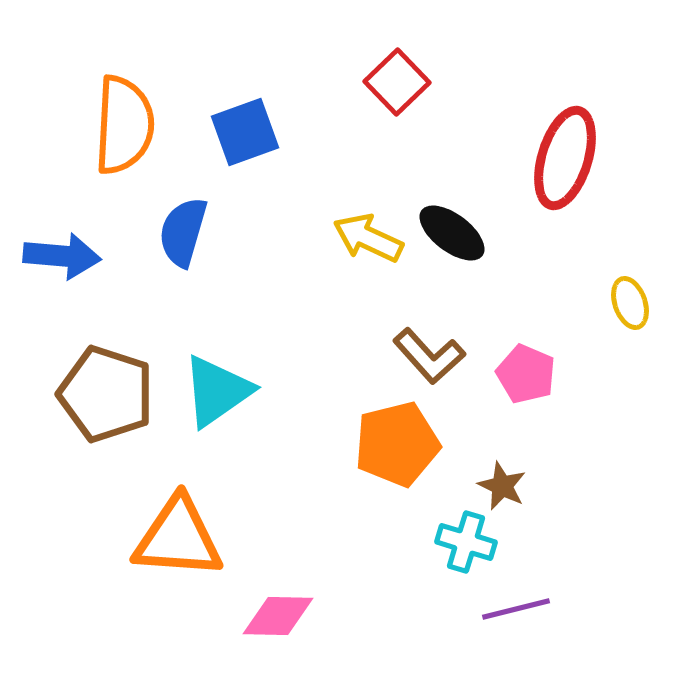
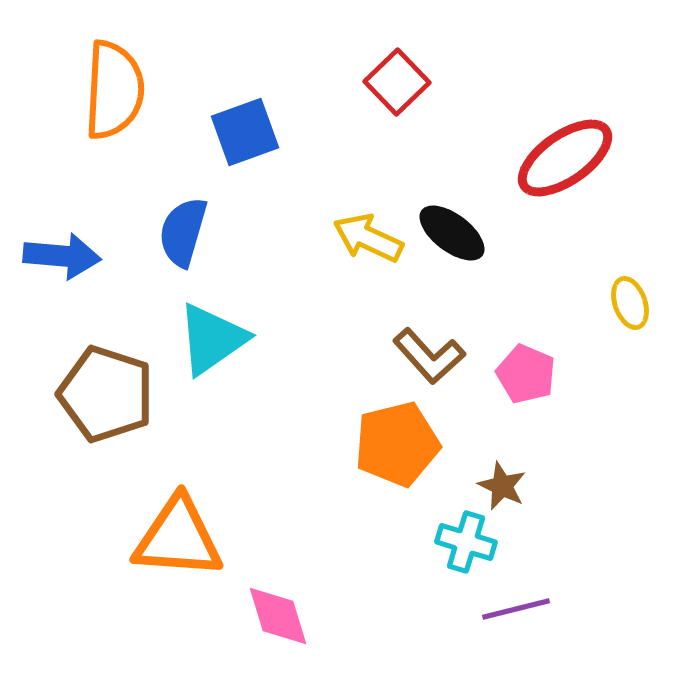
orange semicircle: moved 10 px left, 35 px up
red ellipse: rotated 38 degrees clockwise
cyan triangle: moved 5 px left, 52 px up
pink diamond: rotated 72 degrees clockwise
